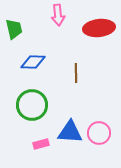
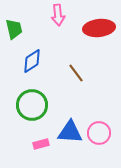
blue diamond: moved 1 px left, 1 px up; rotated 35 degrees counterclockwise
brown line: rotated 36 degrees counterclockwise
